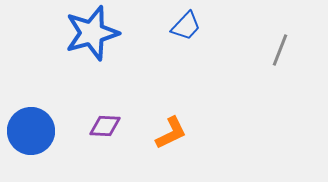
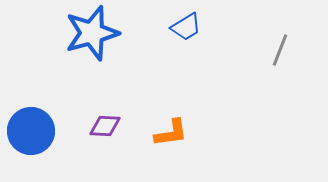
blue trapezoid: moved 1 px down; rotated 16 degrees clockwise
orange L-shape: rotated 18 degrees clockwise
